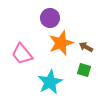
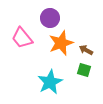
brown arrow: moved 3 px down
pink trapezoid: moved 16 px up
